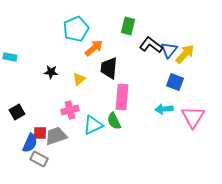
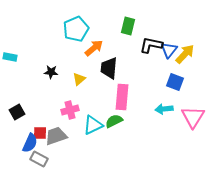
black L-shape: rotated 25 degrees counterclockwise
green semicircle: rotated 90 degrees clockwise
